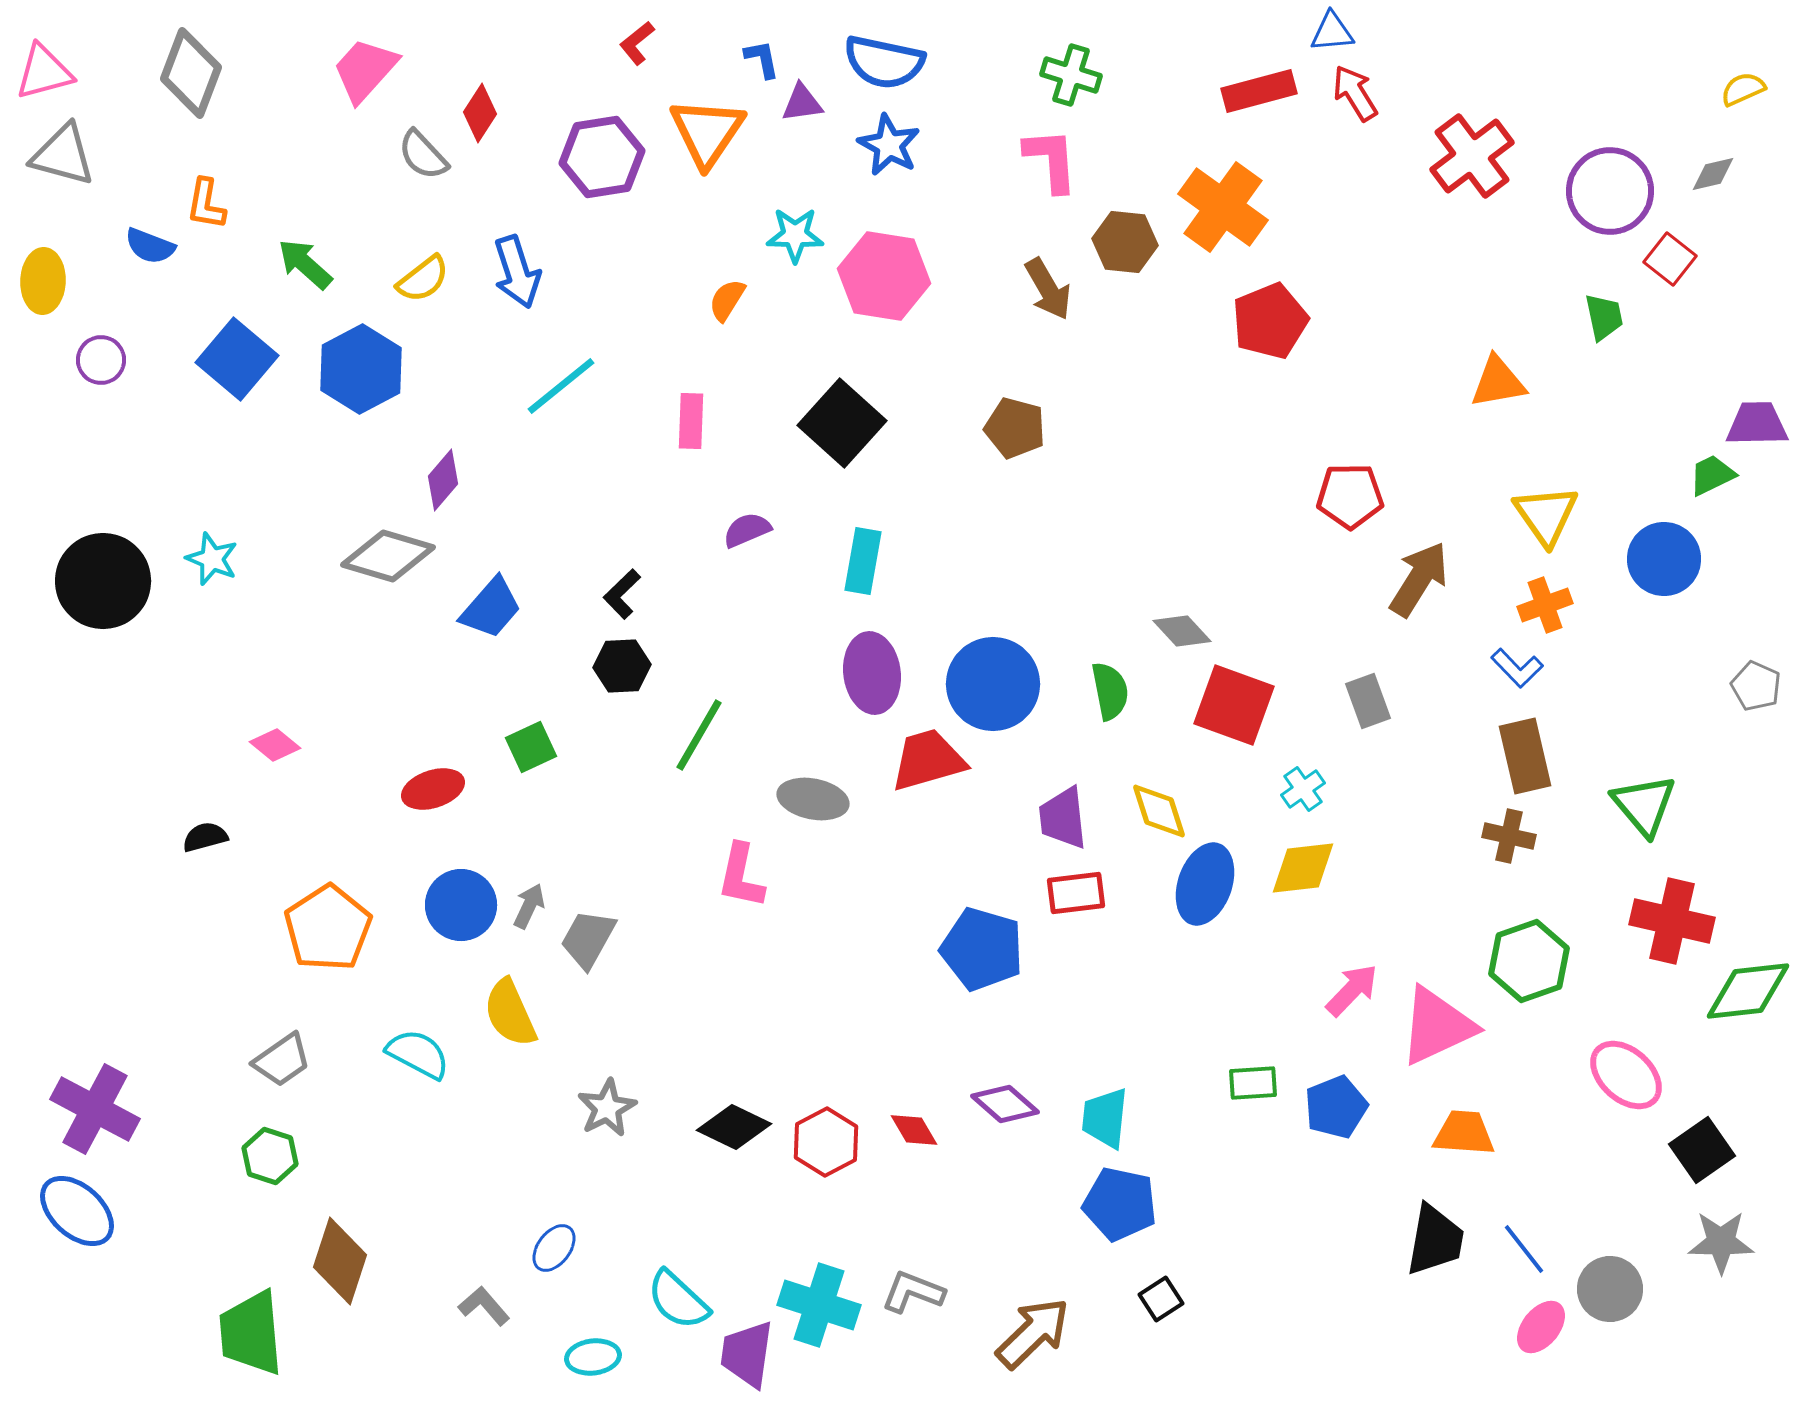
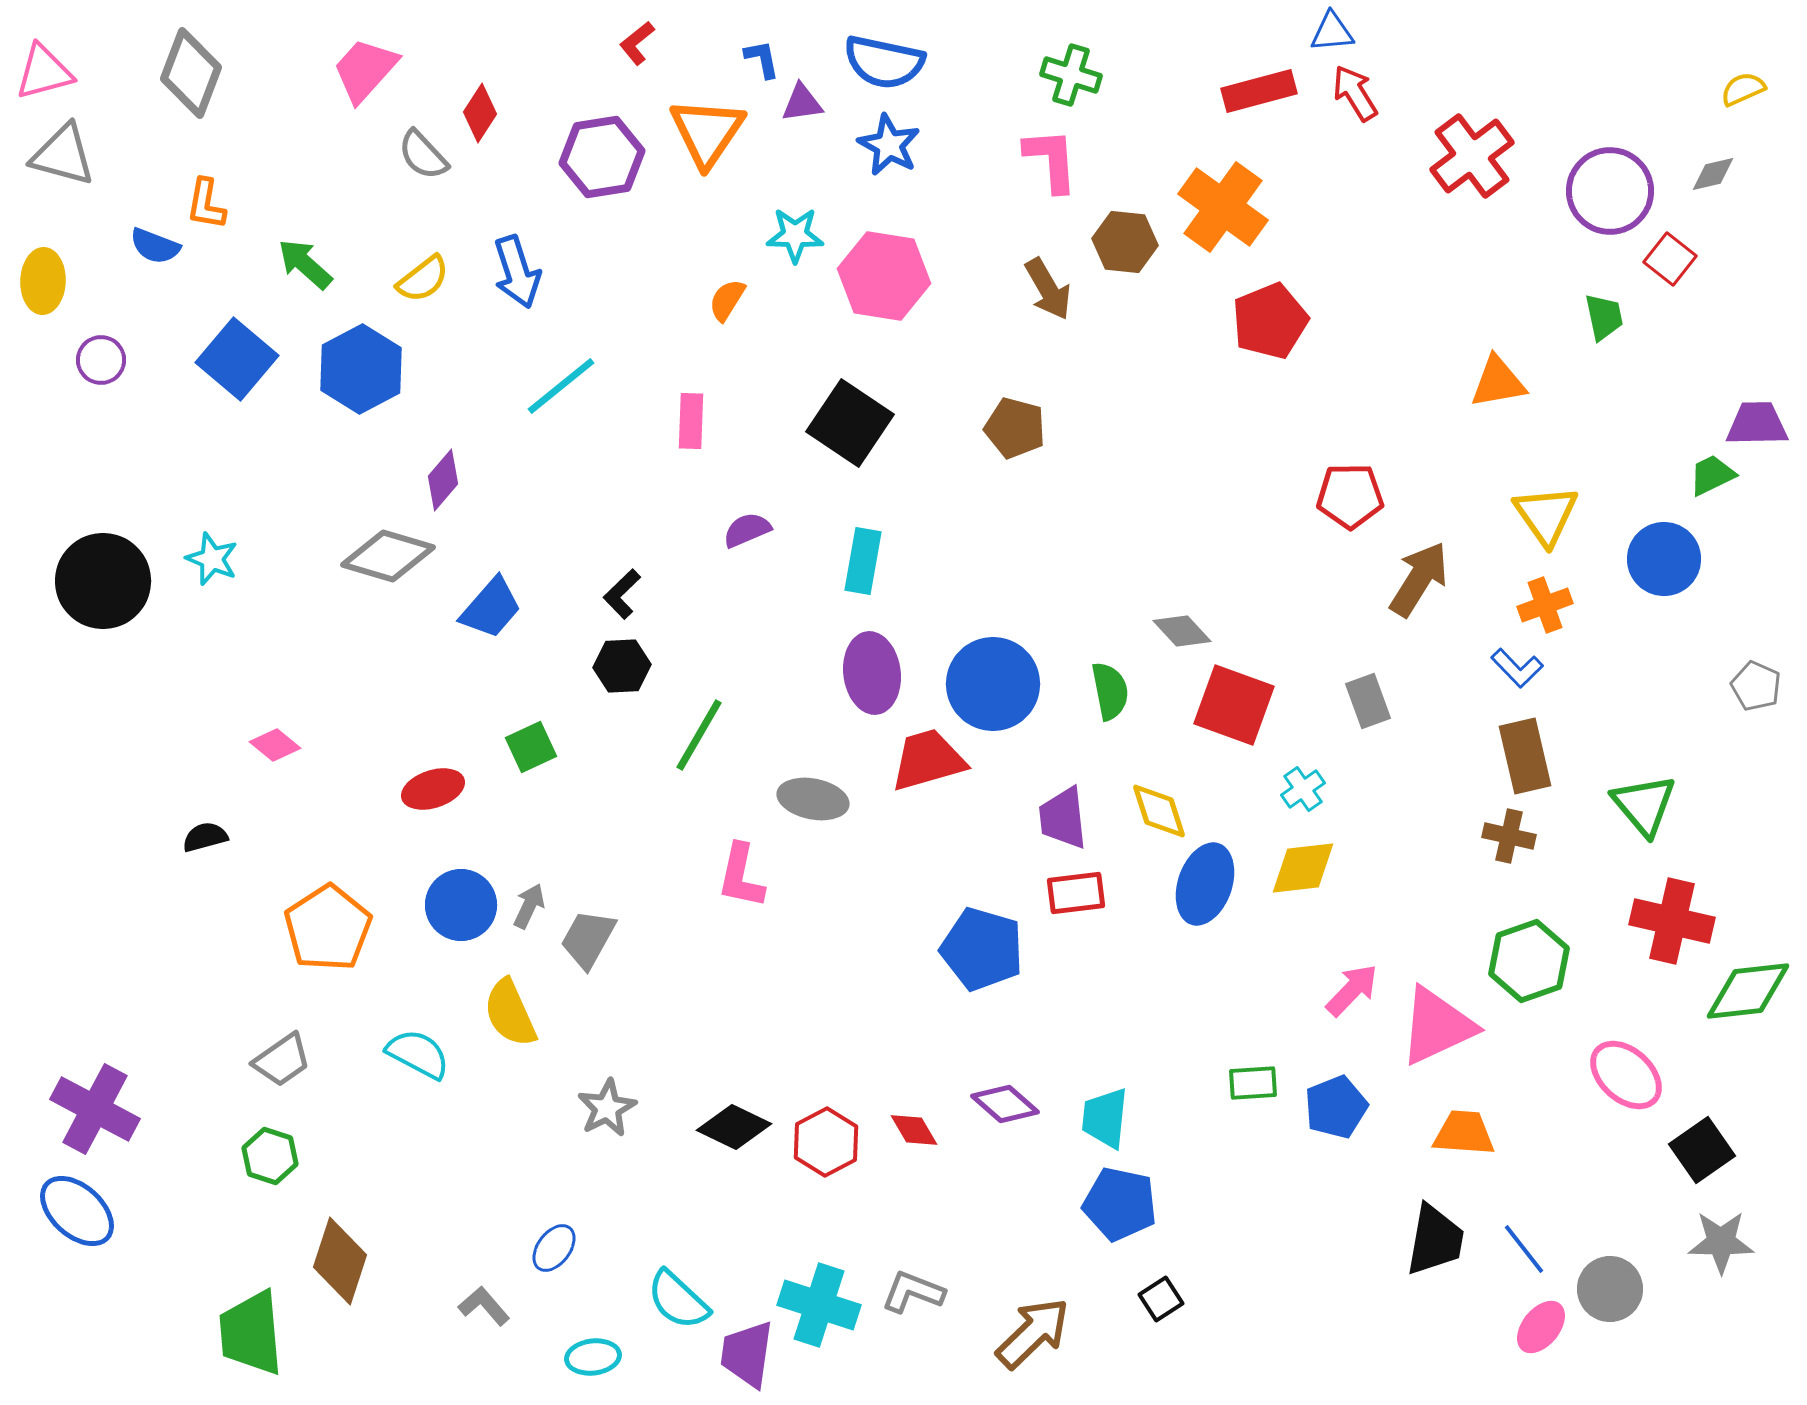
blue semicircle at (150, 246): moved 5 px right
black square at (842, 423): moved 8 px right; rotated 8 degrees counterclockwise
